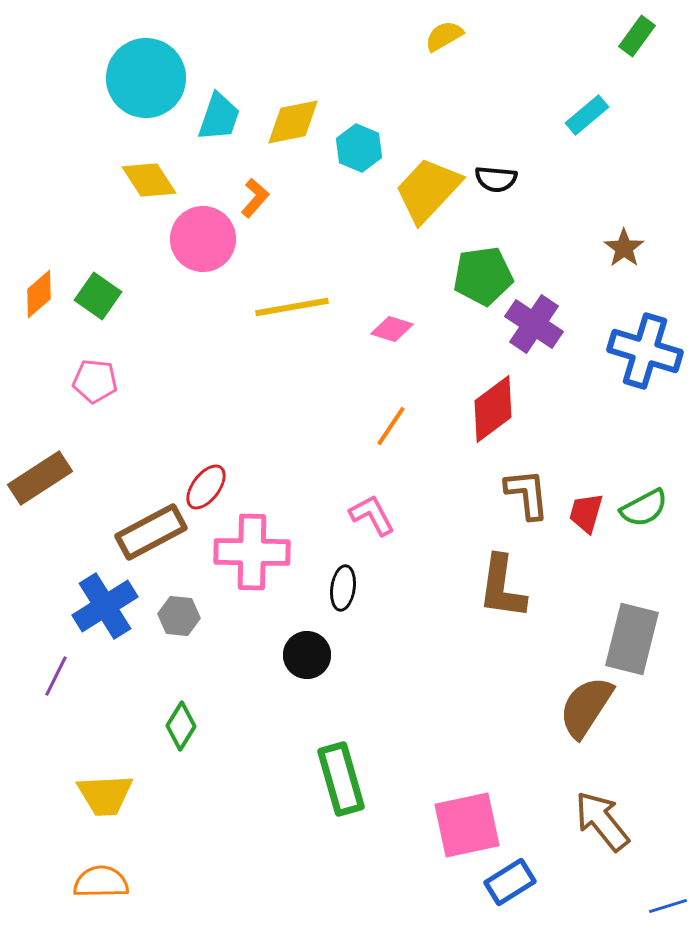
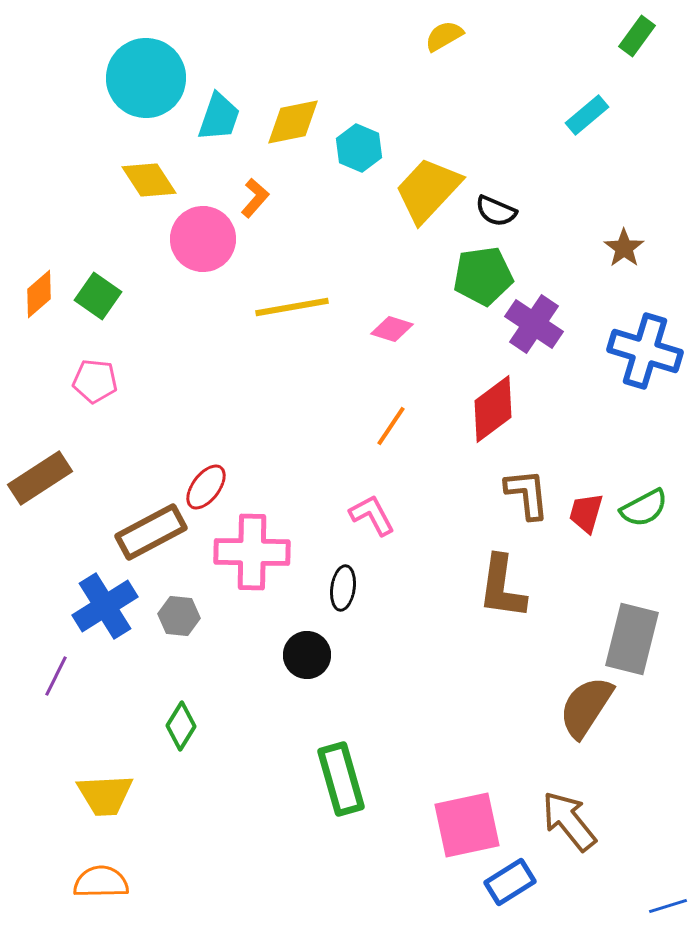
black semicircle at (496, 179): moved 32 px down; rotated 18 degrees clockwise
brown arrow at (602, 821): moved 33 px left
